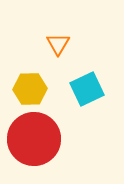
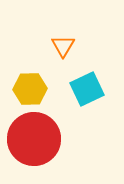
orange triangle: moved 5 px right, 2 px down
